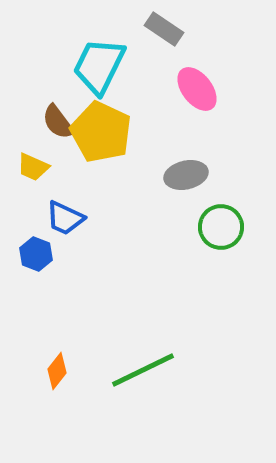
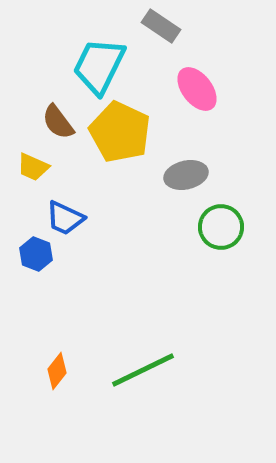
gray rectangle: moved 3 px left, 3 px up
yellow pentagon: moved 19 px right
